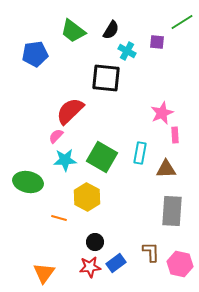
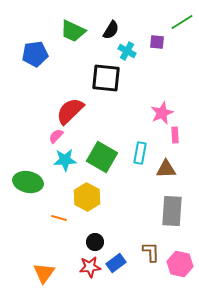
green trapezoid: rotated 12 degrees counterclockwise
